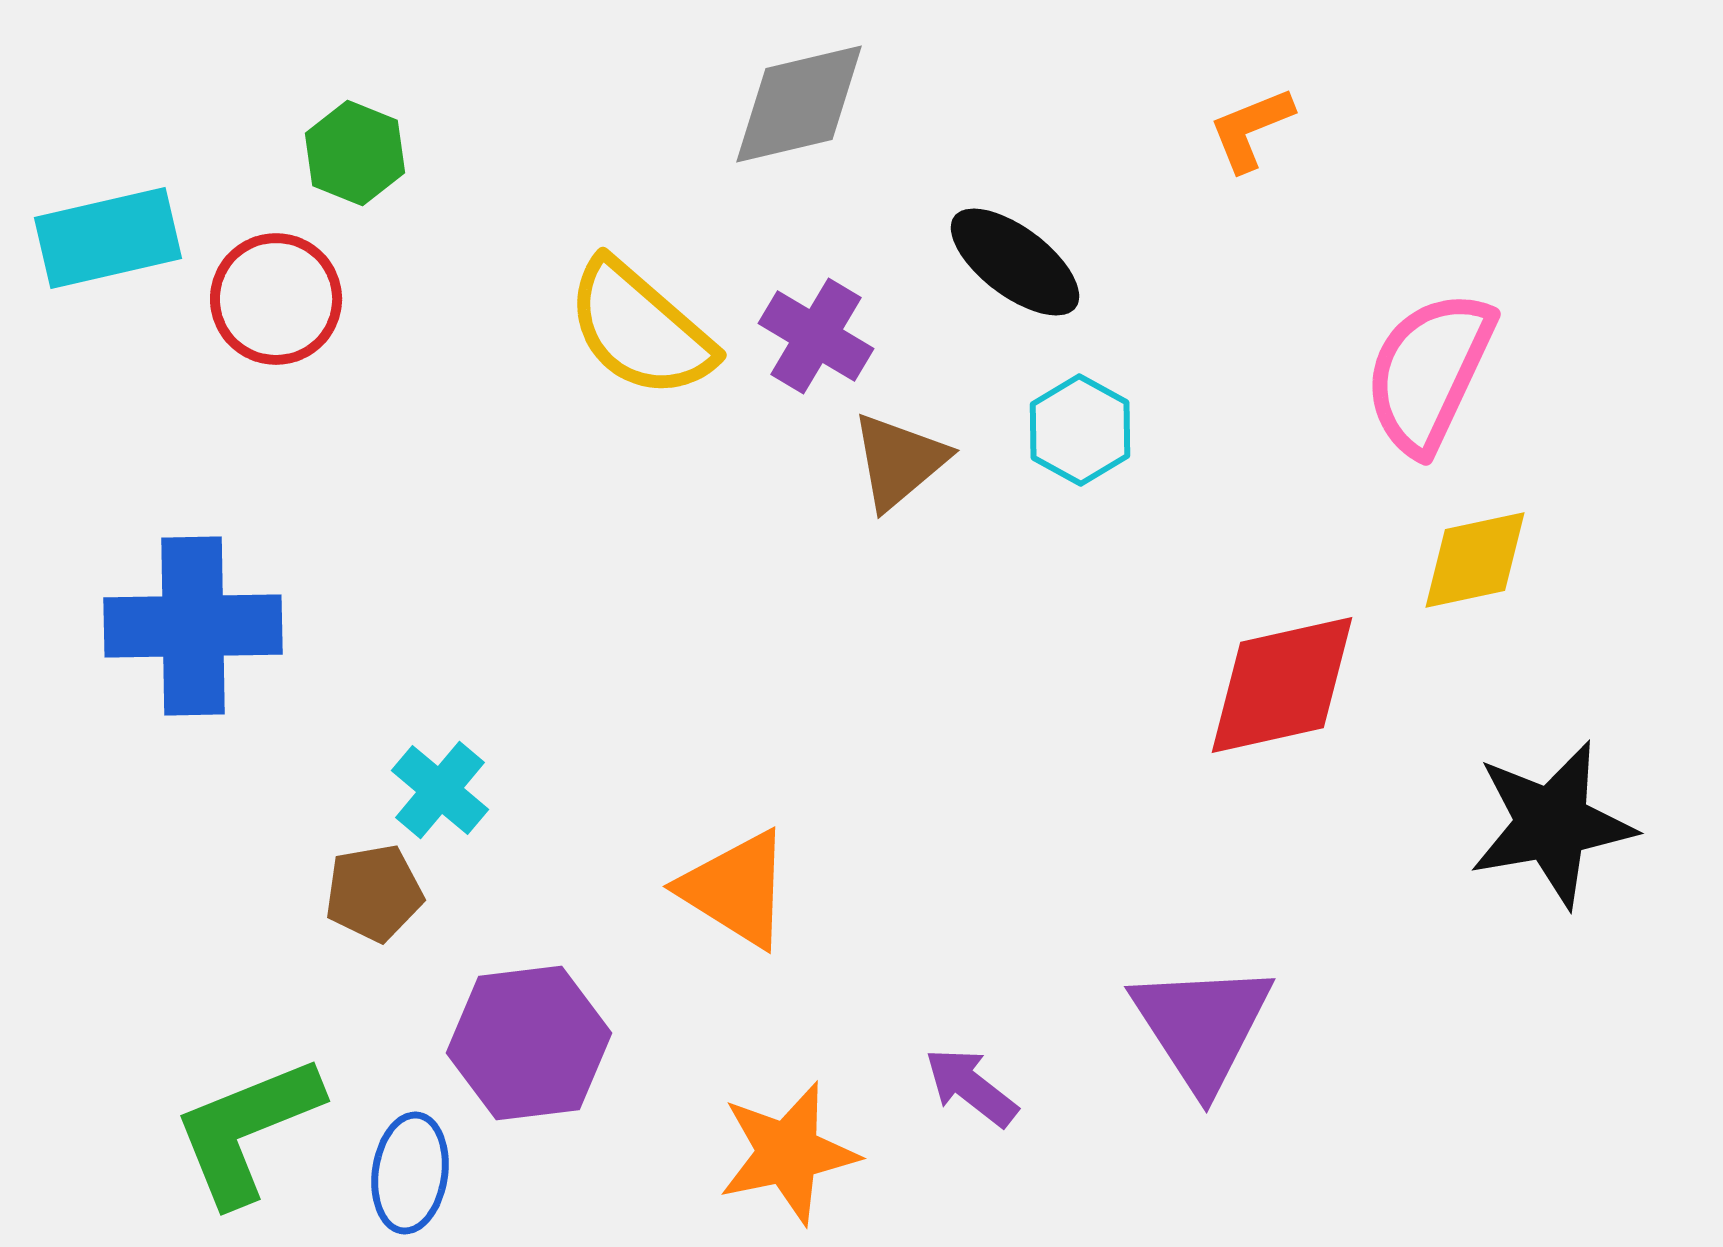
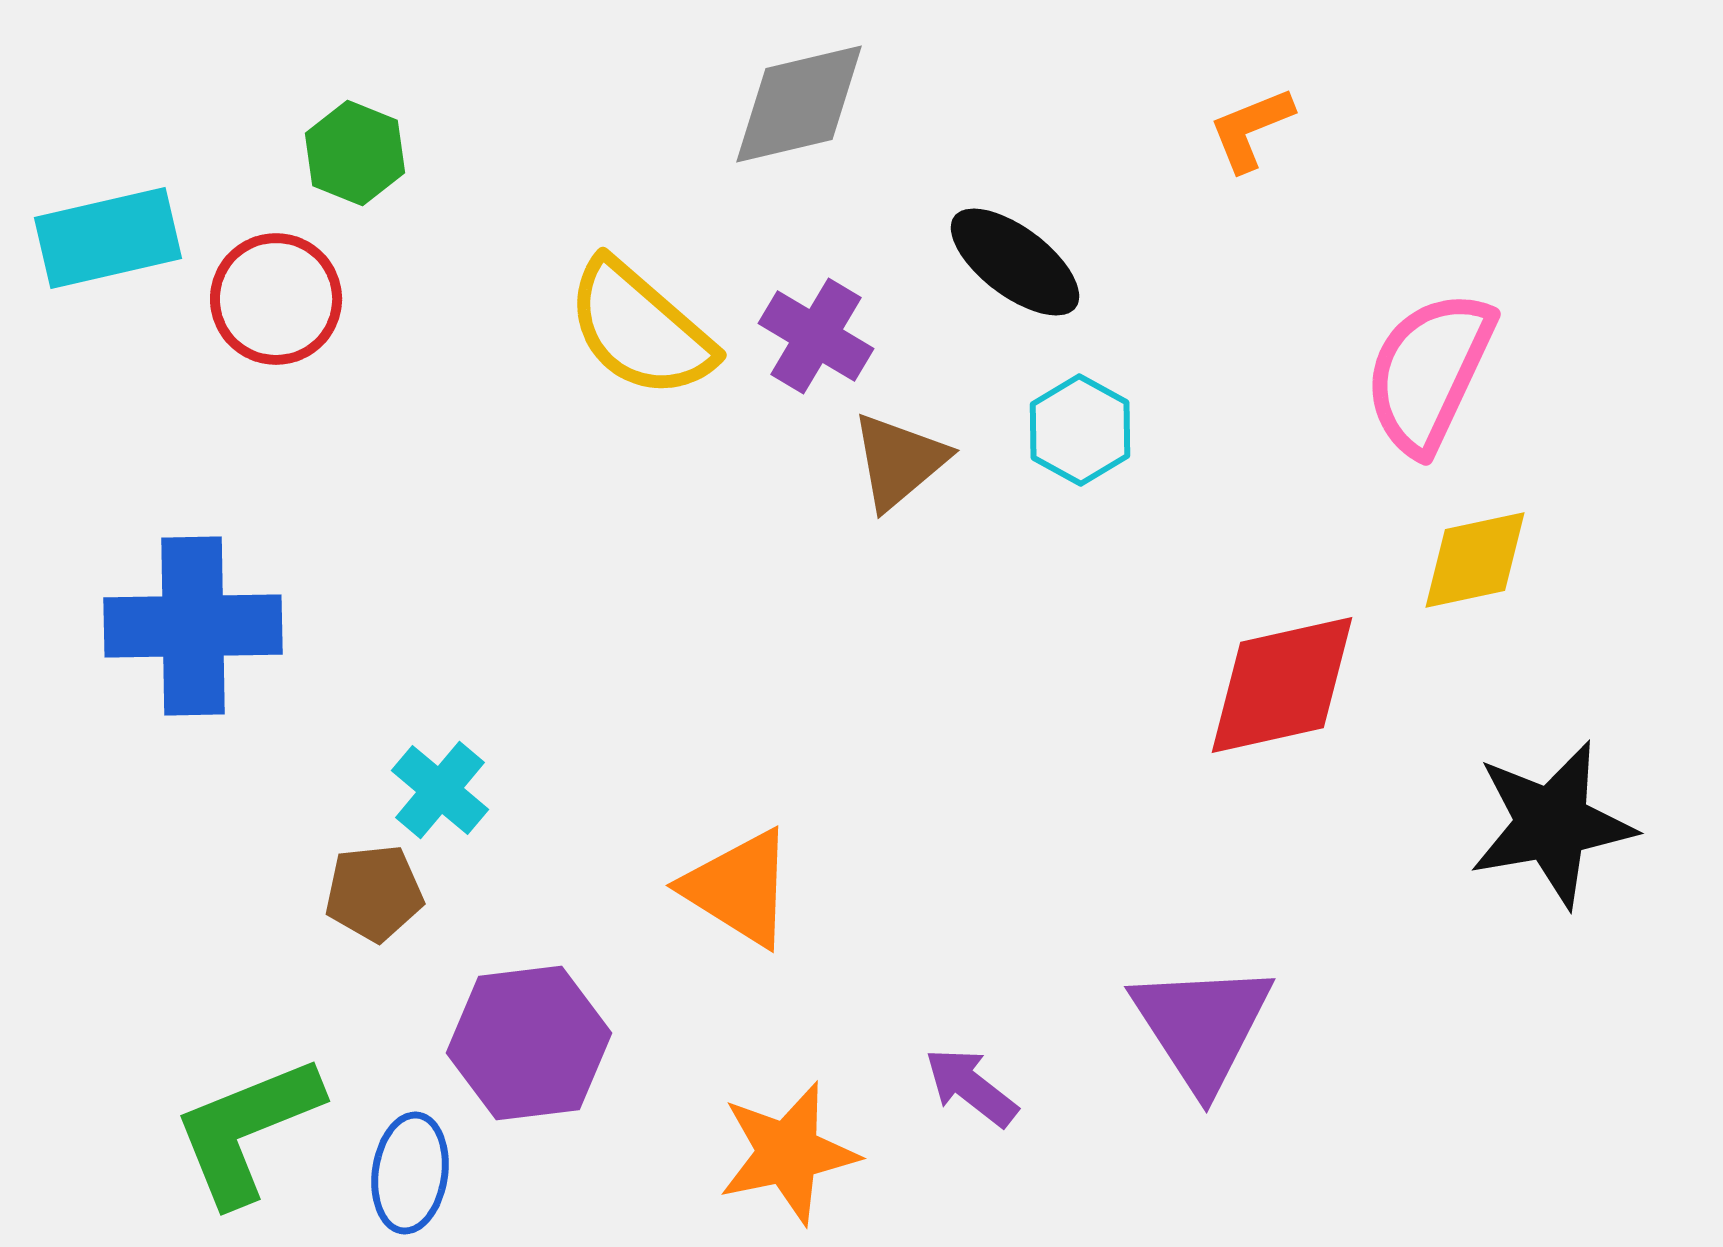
orange triangle: moved 3 px right, 1 px up
brown pentagon: rotated 4 degrees clockwise
